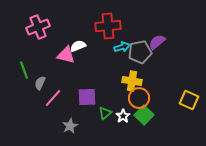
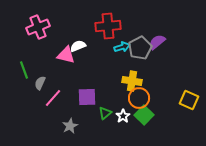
gray pentagon: moved 4 px up; rotated 15 degrees counterclockwise
